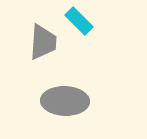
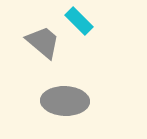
gray trapezoid: rotated 54 degrees counterclockwise
